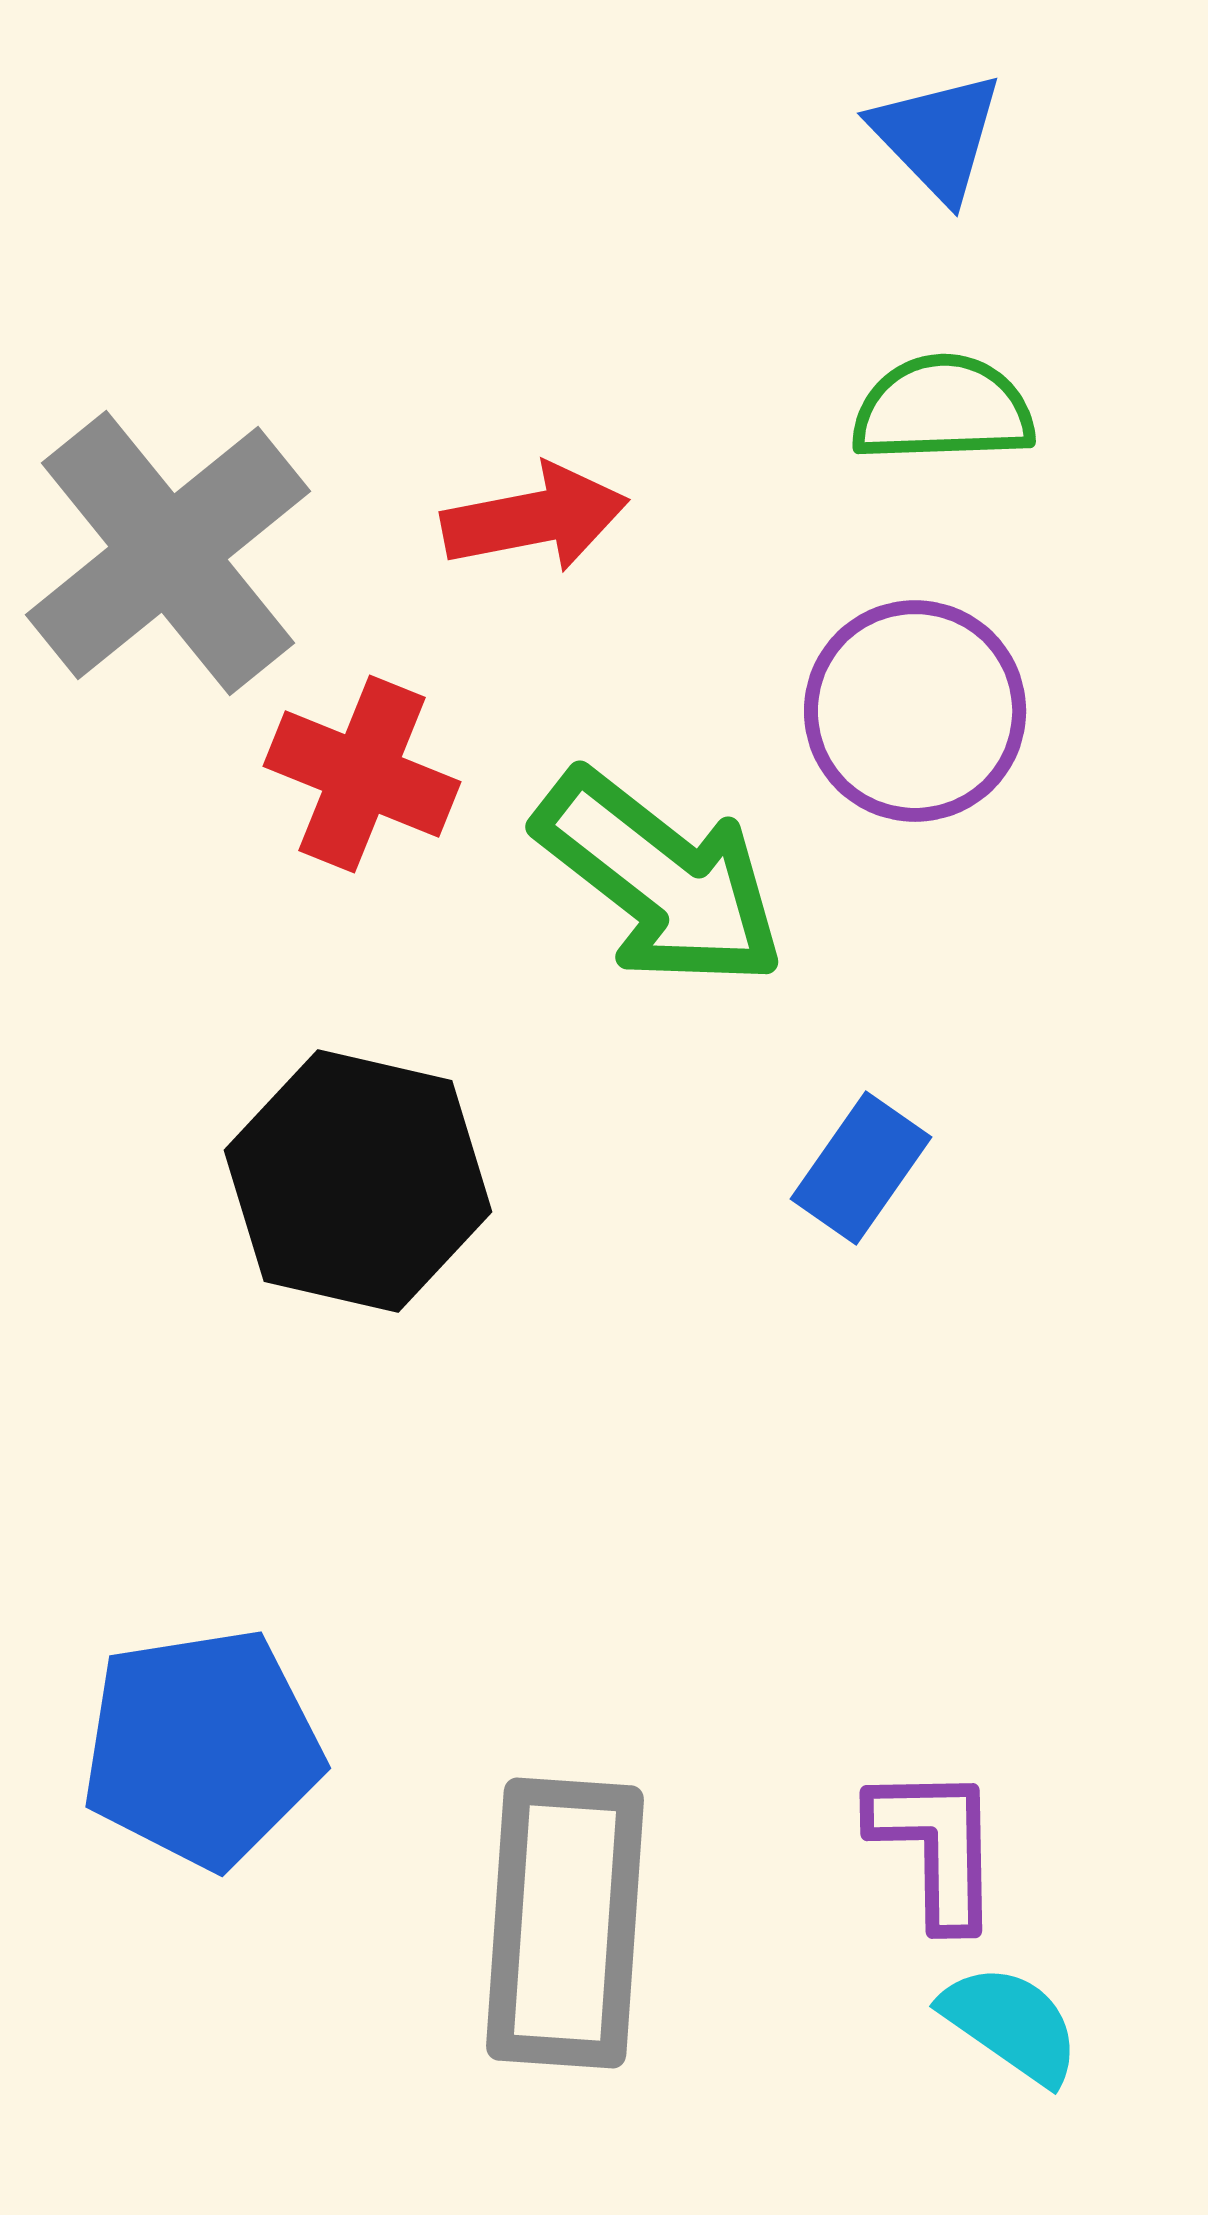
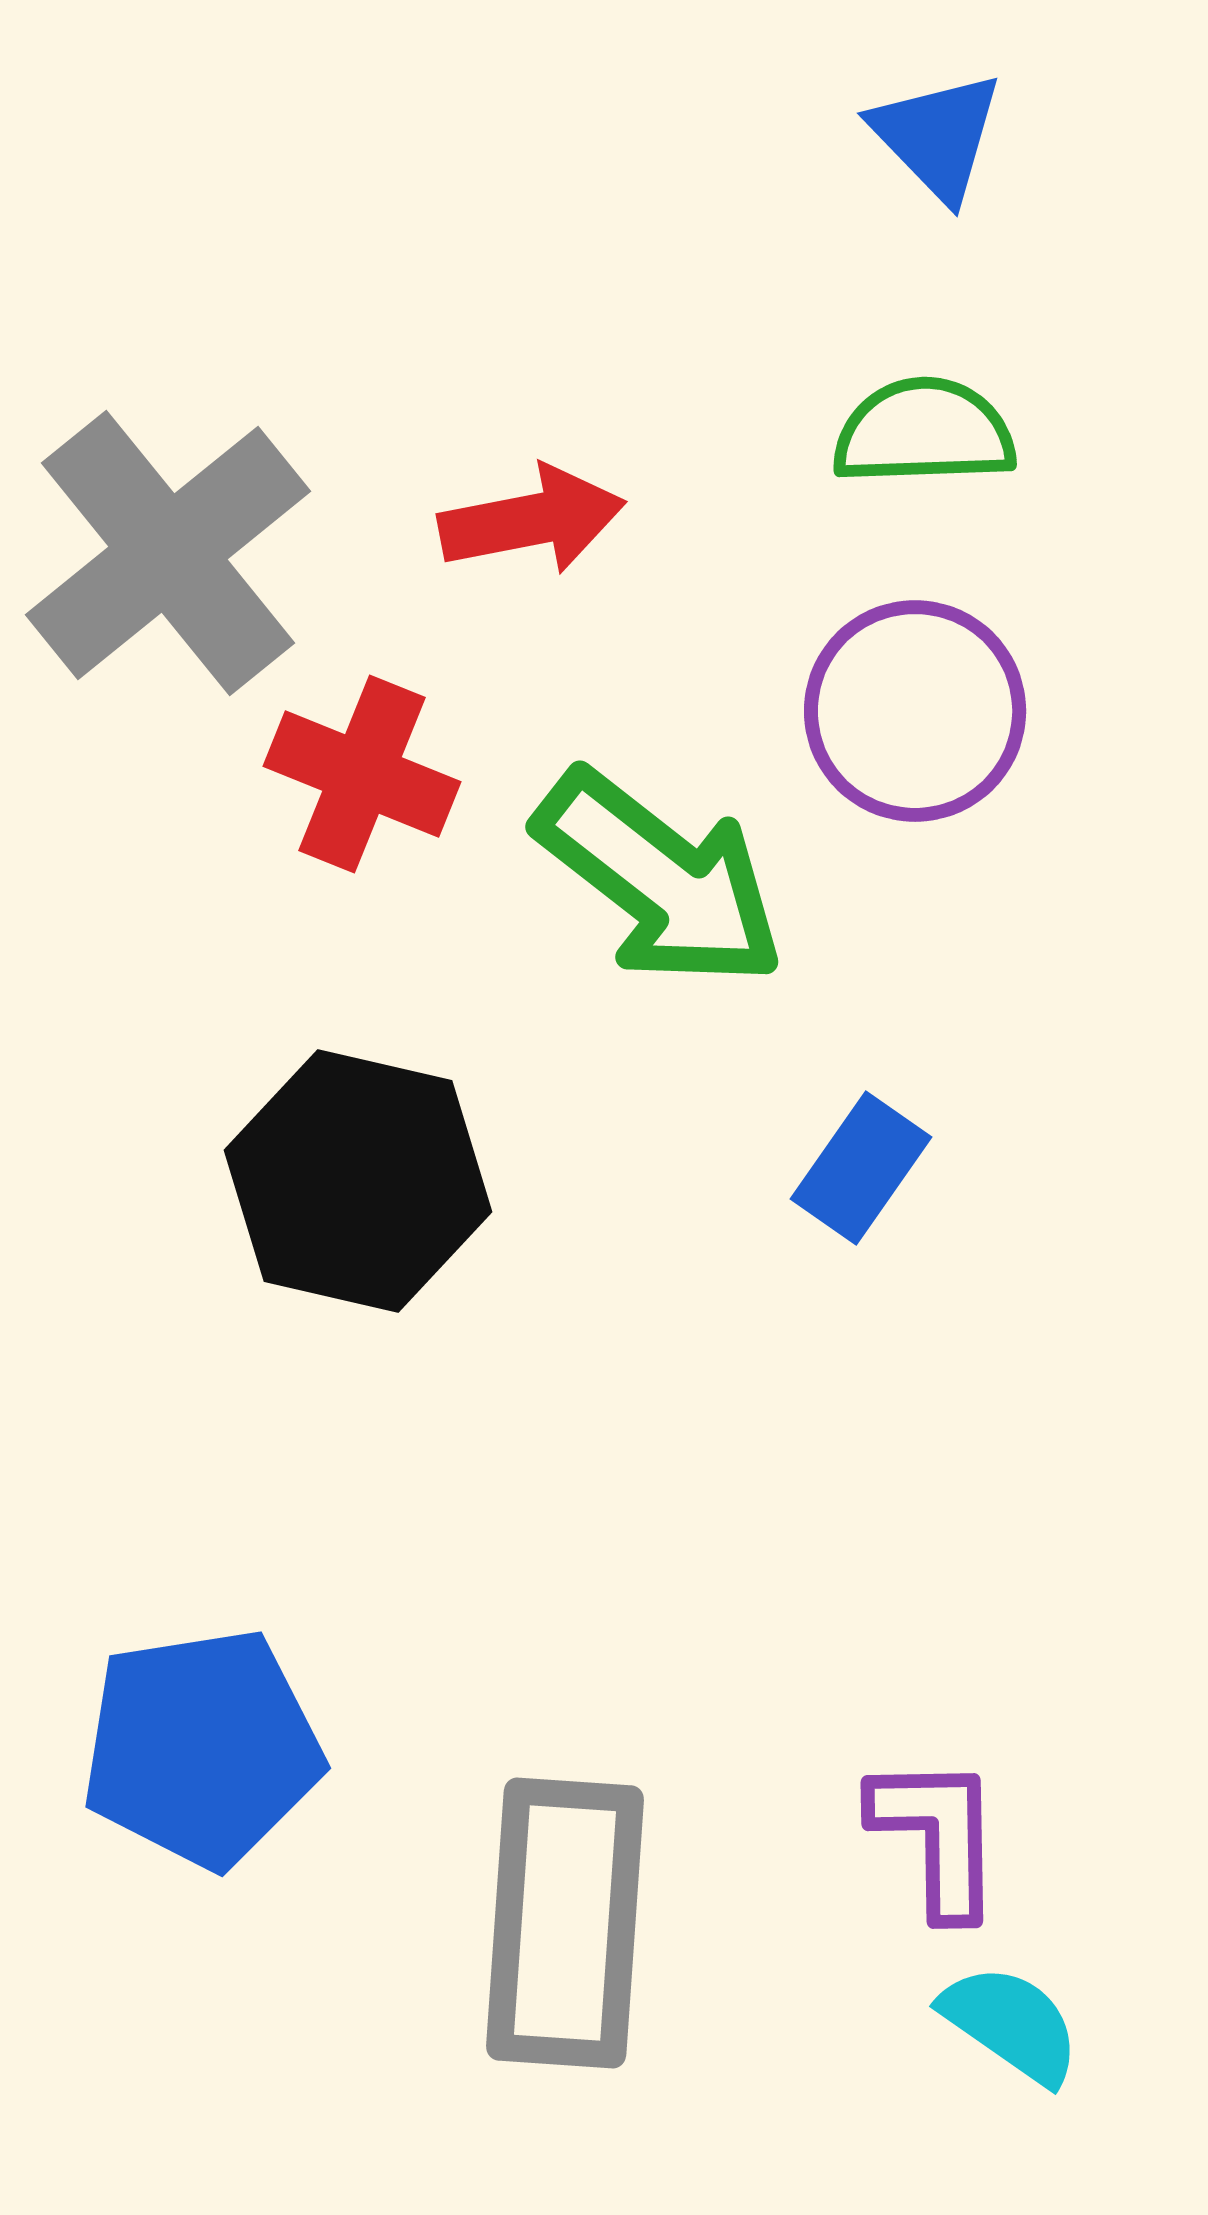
green semicircle: moved 19 px left, 23 px down
red arrow: moved 3 px left, 2 px down
purple L-shape: moved 1 px right, 10 px up
